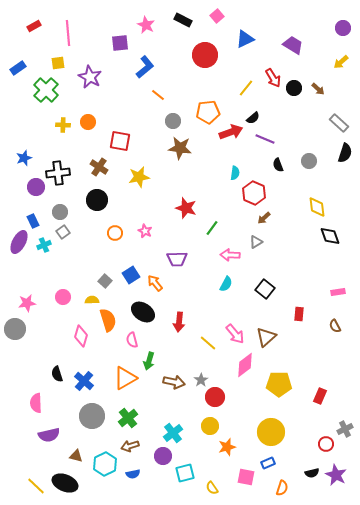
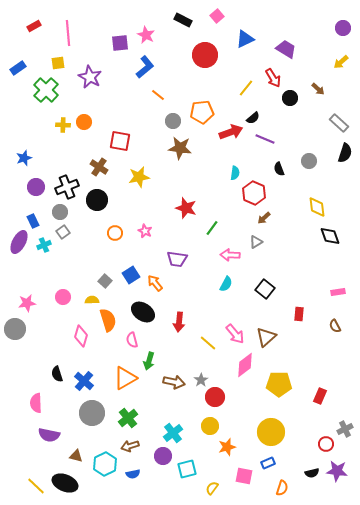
pink star at (146, 25): moved 10 px down
purple trapezoid at (293, 45): moved 7 px left, 4 px down
black circle at (294, 88): moved 4 px left, 10 px down
orange pentagon at (208, 112): moved 6 px left
orange circle at (88, 122): moved 4 px left
black semicircle at (278, 165): moved 1 px right, 4 px down
black cross at (58, 173): moved 9 px right, 14 px down; rotated 15 degrees counterclockwise
purple trapezoid at (177, 259): rotated 10 degrees clockwise
gray circle at (92, 416): moved 3 px up
purple semicircle at (49, 435): rotated 25 degrees clockwise
cyan square at (185, 473): moved 2 px right, 4 px up
purple star at (336, 475): moved 1 px right, 4 px up; rotated 20 degrees counterclockwise
pink square at (246, 477): moved 2 px left, 1 px up
yellow semicircle at (212, 488): rotated 72 degrees clockwise
